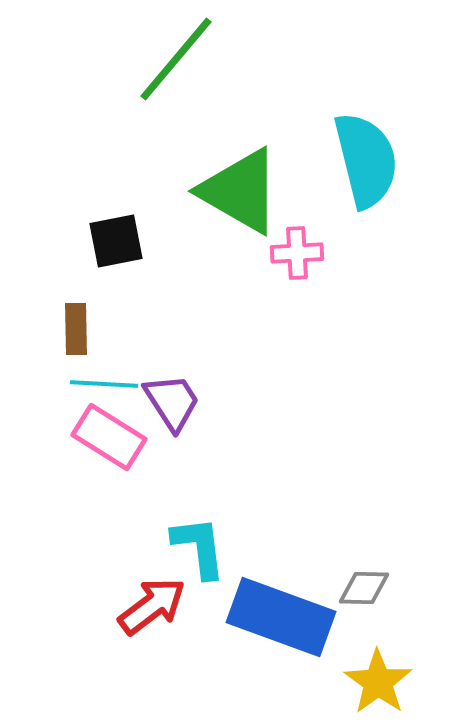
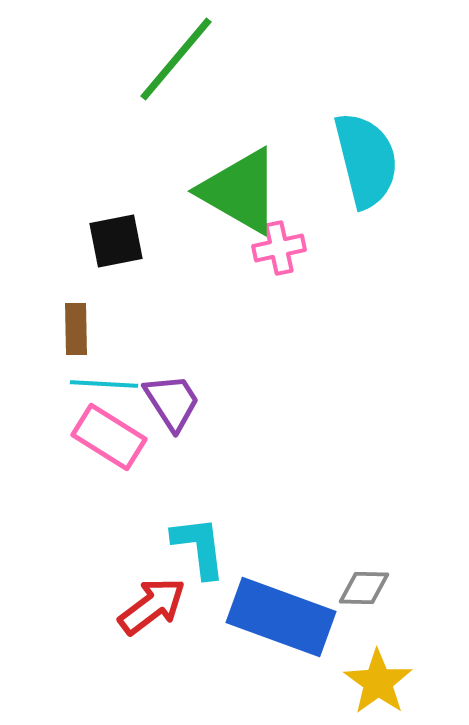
pink cross: moved 18 px left, 5 px up; rotated 9 degrees counterclockwise
